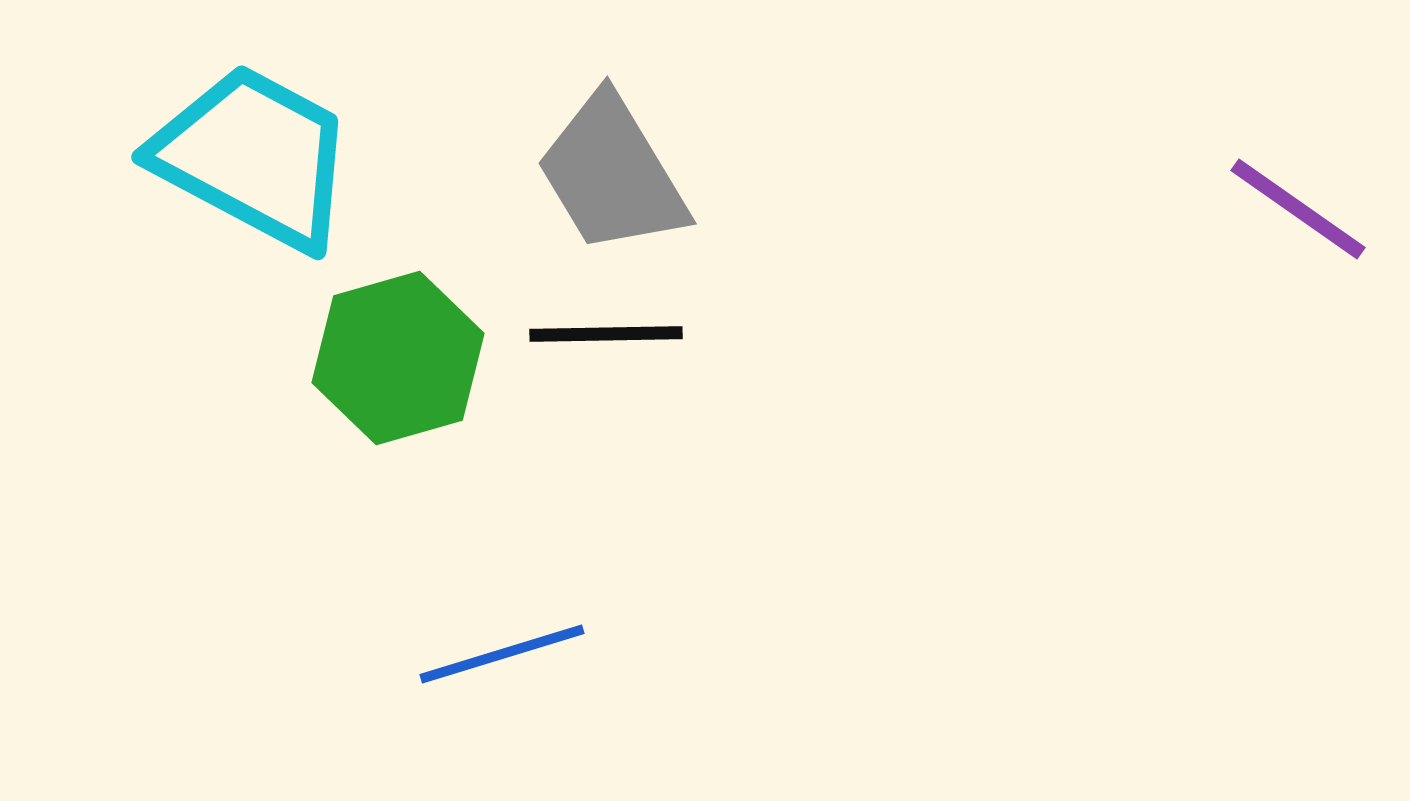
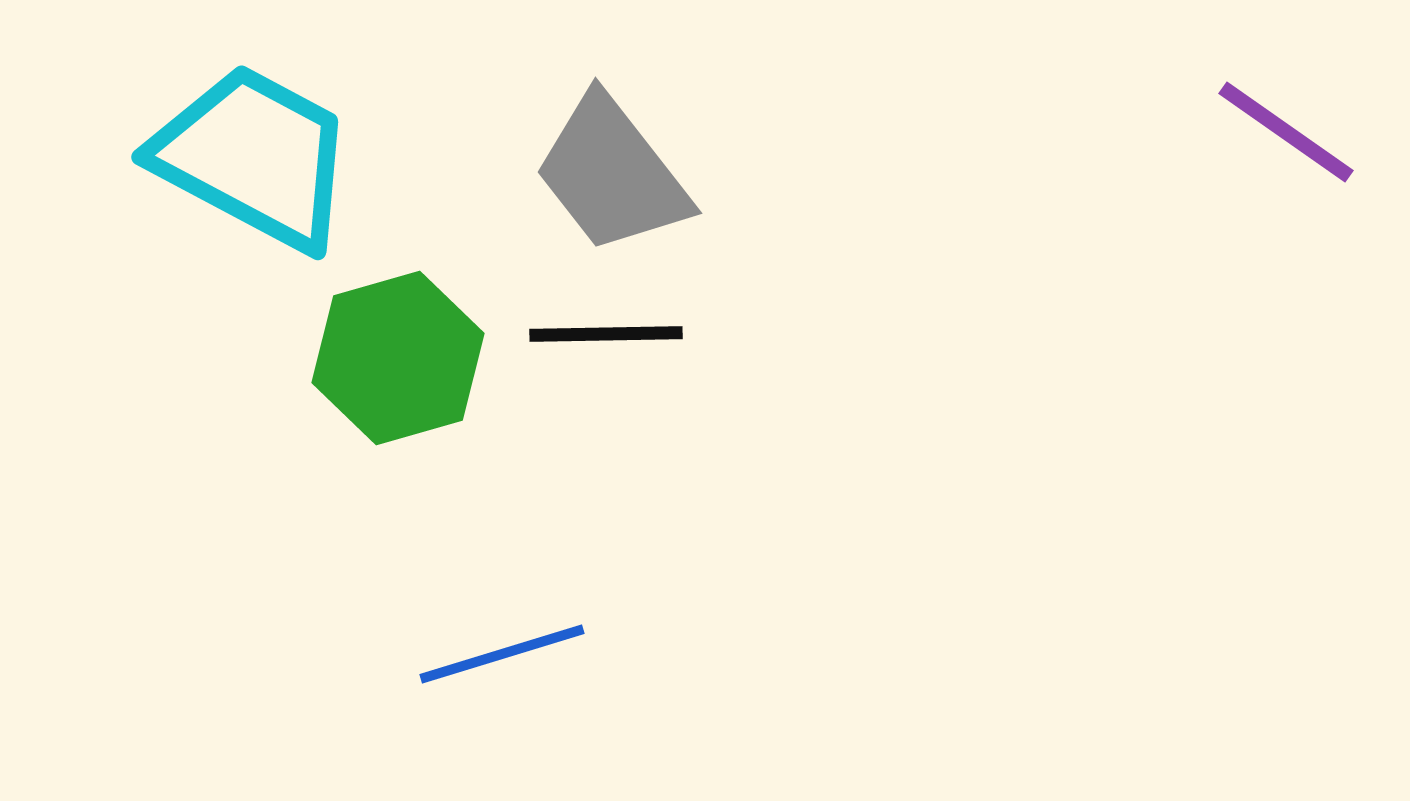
gray trapezoid: rotated 7 degrees counterclockwise
purple line: moved 12 px left, 77 px up
